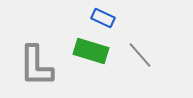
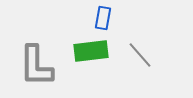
blue rectangle: rotated 75 degrees clockwise
green rectangle: rotated 24 degrees counterclockwise
